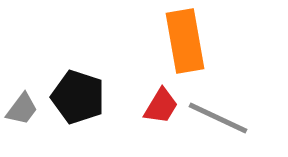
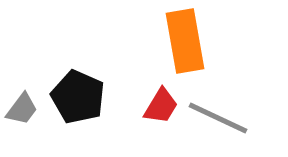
black pentagon: rotated 6 degrees clockwise
